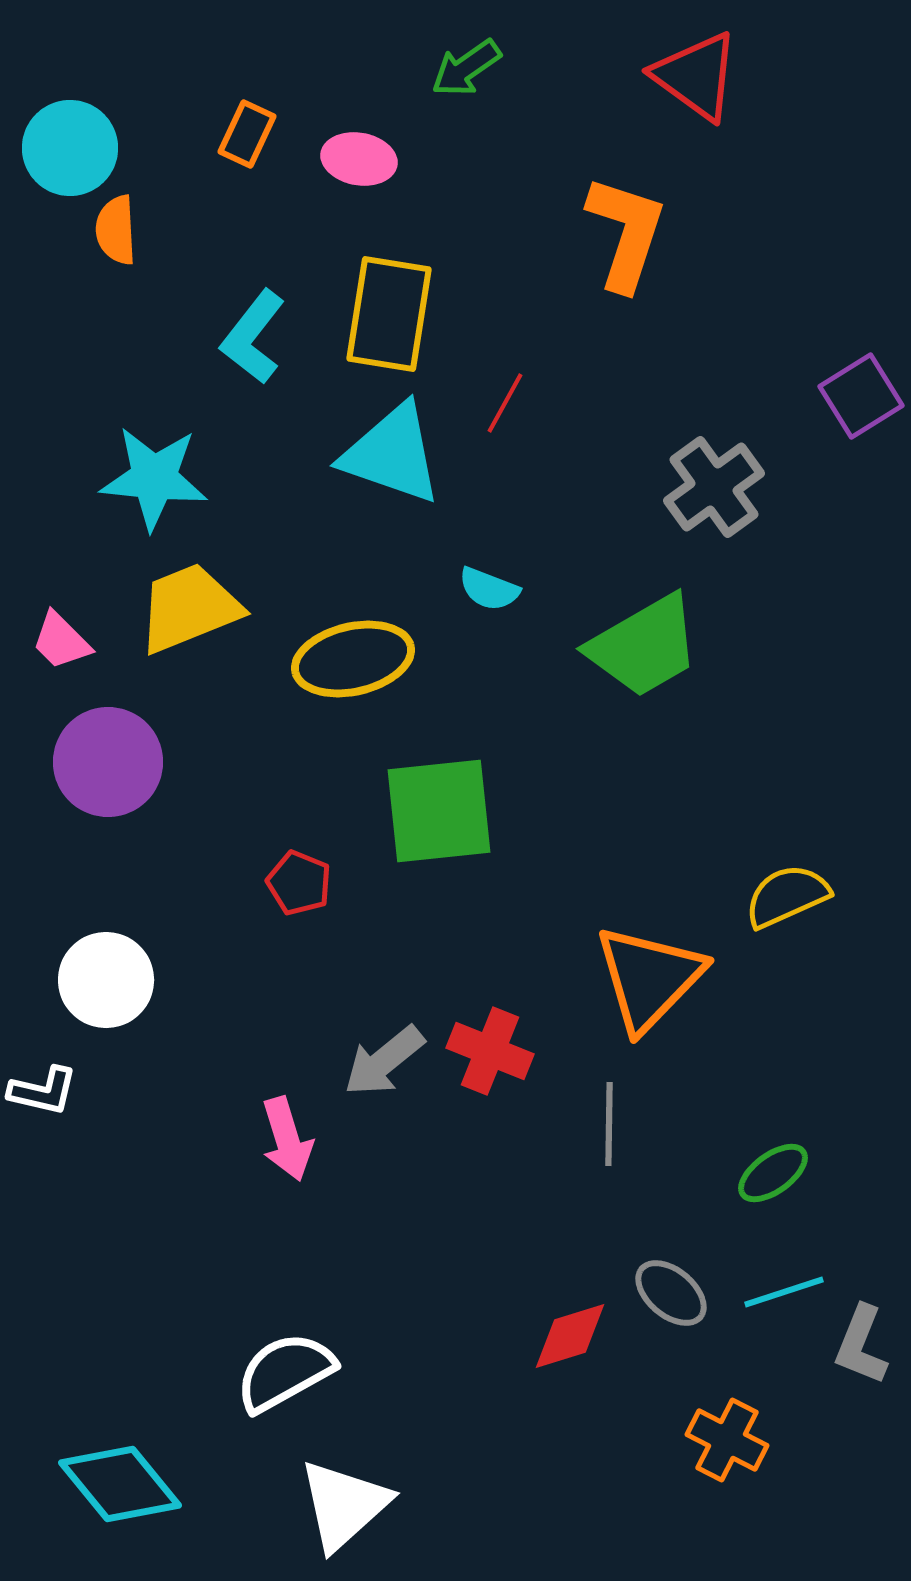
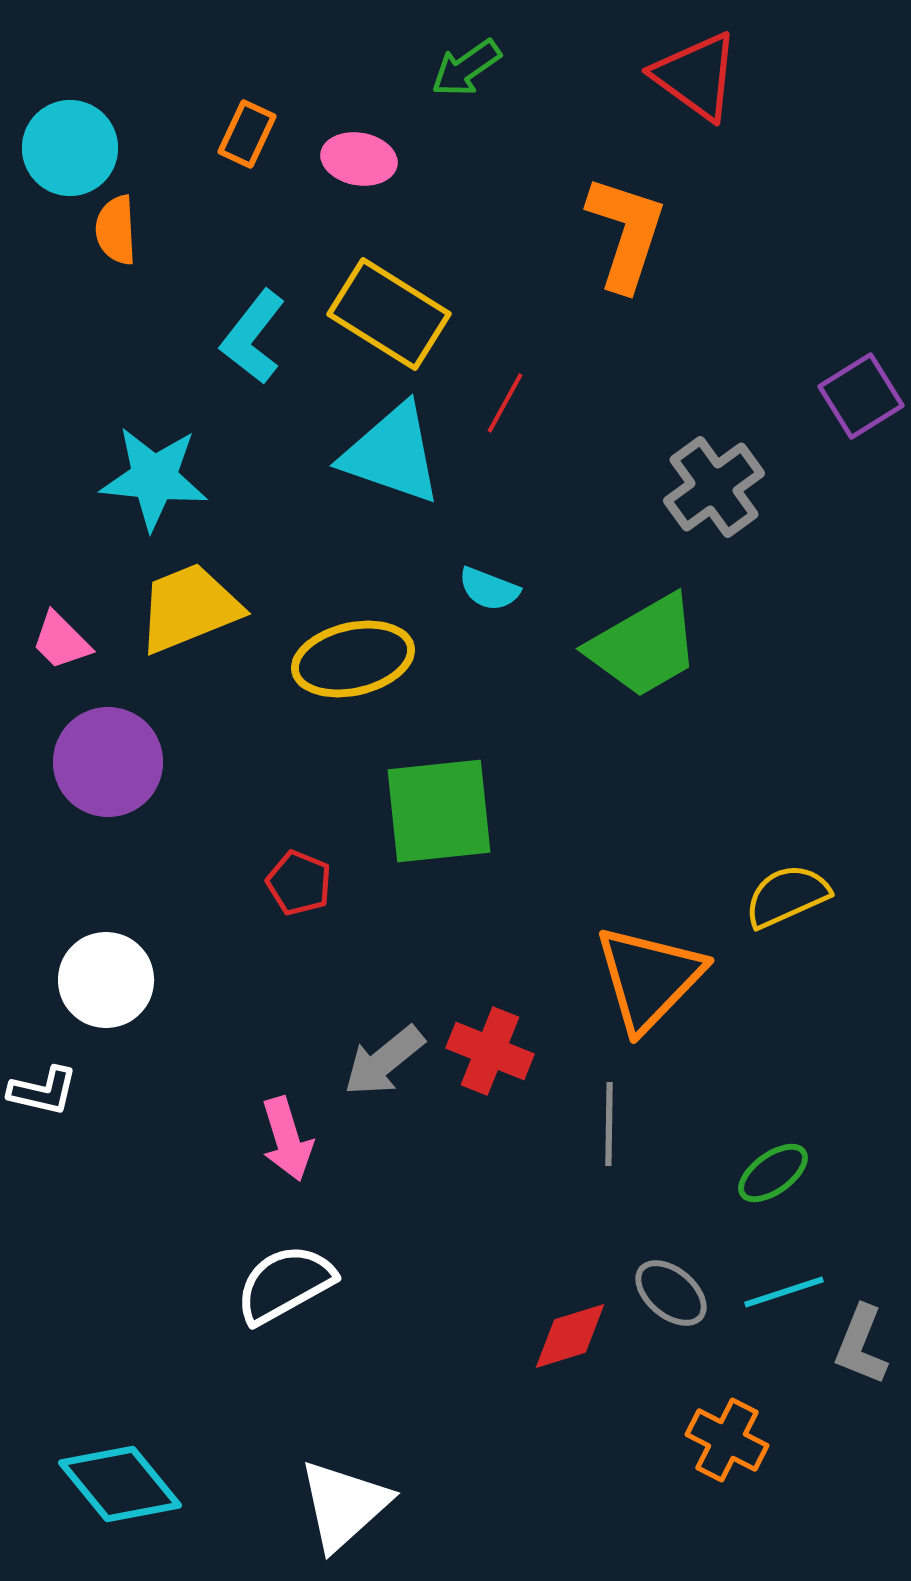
yellow rectangle: rotated 67 degrees counterclockwise
white semicircle: moved 88 px up
